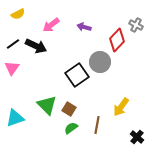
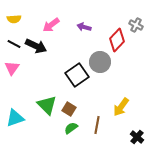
yellow semicircle: moved 4 px left, 5 px down; rotated 24 degrees clockwise
black line: moved 1 px right; rotated 64 degrees clockwise
